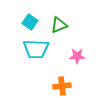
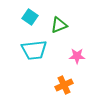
cyan square: moved 5 px up
cyan trapezoid: moved 2 px left, 1 px down; rotated 8 degrees counterclockwise
orange cross: moved 2 px right, 1 px up; rotated 18 degrees counterclockwise
